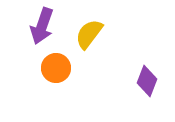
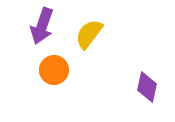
orange circle: moved 2 px left, 2 px down
purple diamond: moved 6 px down; rotated 8 degrees counterclockwise
